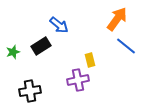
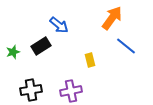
orange arrow: moved 5 px left, 1 px up
purple cross: moved 7 px left, 11 px down
black cross: moved 1 px right, 1 px up
